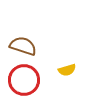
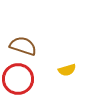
red circle: moved 6 px left, 1 px up
